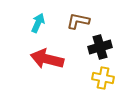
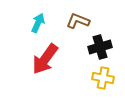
brown L-shape: rotated 10 degrees clockwise
red arrow: moved 2 px left; rotated 68 degrees counterclockwise
